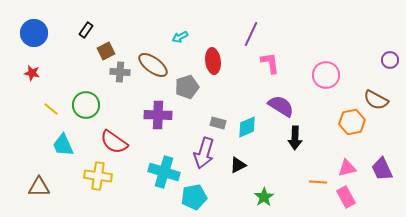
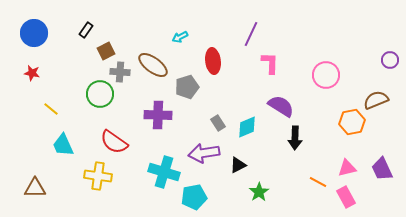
pink L-shape: rotated 10 degrees clockwise
brown semicircle: rotated 130 degrees clockwise
green circle: moved 14 px right, 11 px up
gray rectangle: rotated 42 degrees clockwise
purple arrow: rotated 64 degrees clockwise
orange line: rotated 24 degrees clockwise
brown triangle: moved 4 px left, 1 px down
green star: moved 5 px left, 5 px up
